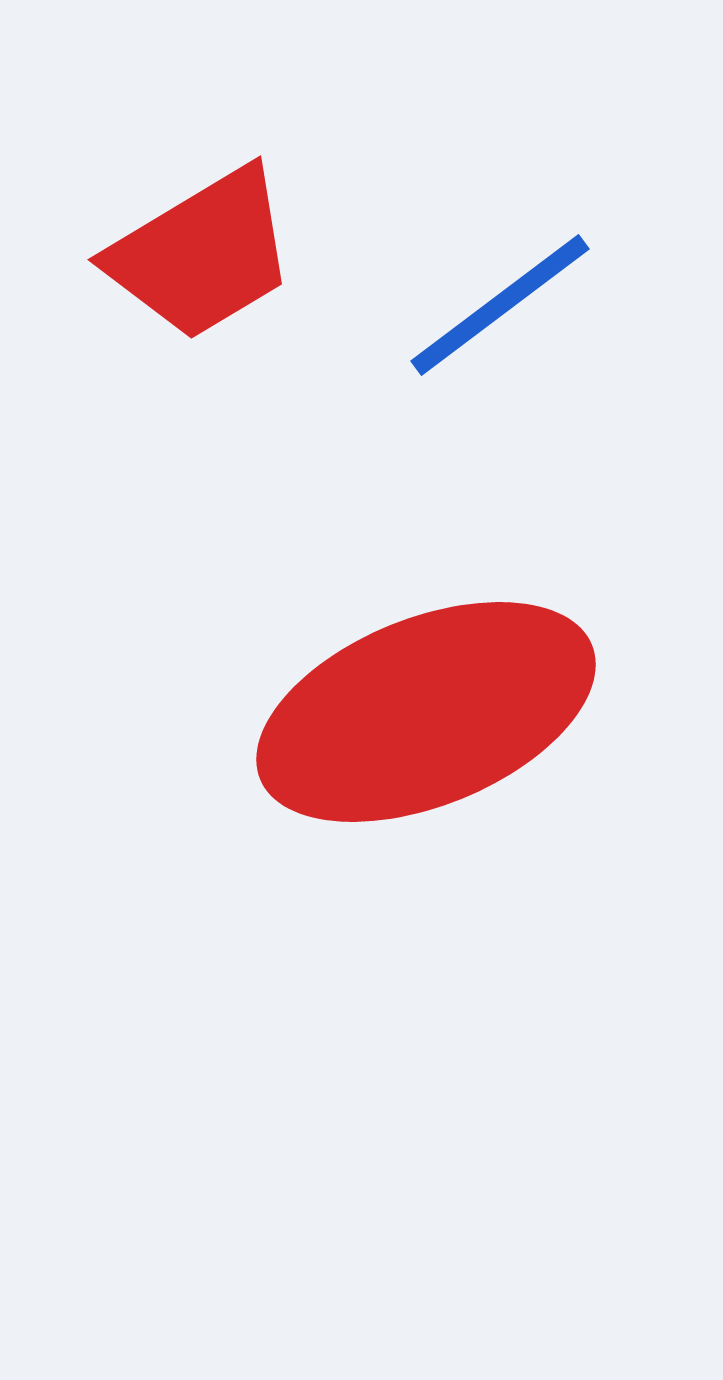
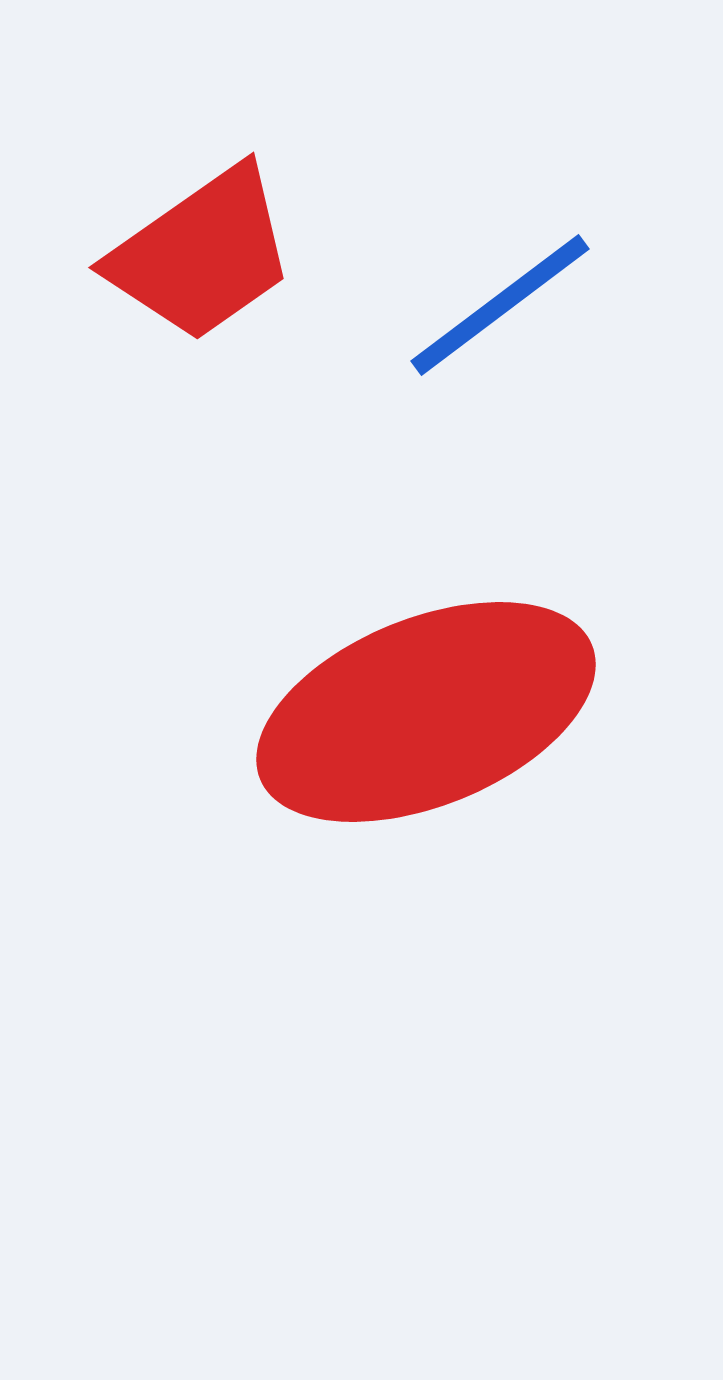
red trapezoid: rotated 4 degrees counterclockwise
